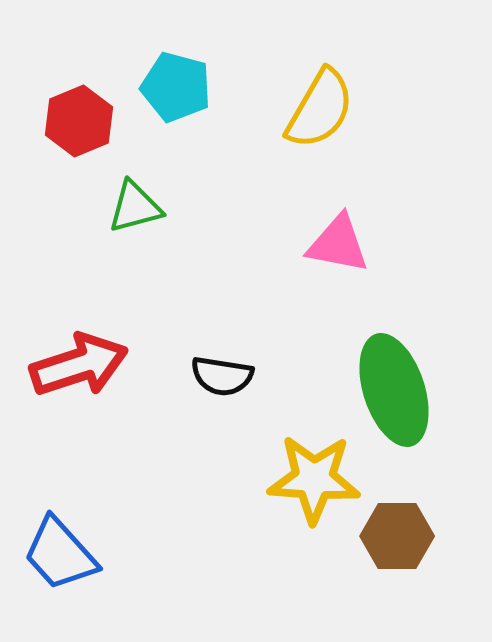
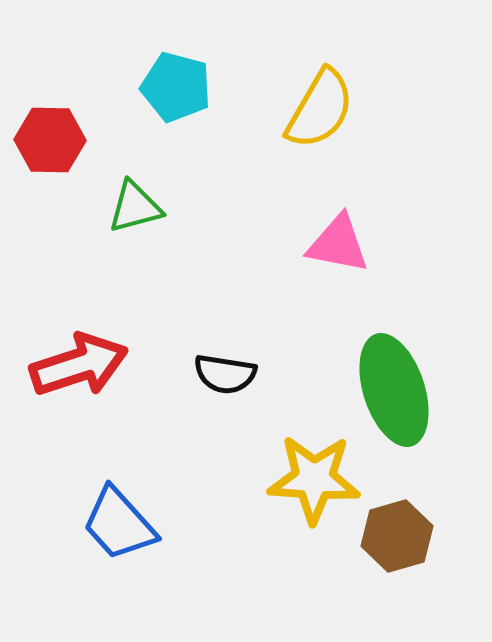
red hexagon: moved 29 px left, 19 px down; rotated 24 degrees clockwise
black semicircle: moved 3 px right, 2 px up
brown hexagon: rotated 16 degrees counterclockwise
blue trapezoid: moved 59 px right, 30 px up
